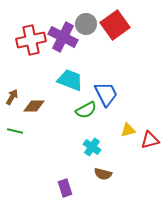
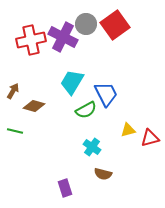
cyan trapezoid: moved 2 px right, 2 px down; rotated 80 degrees counterclockwise
brown arrow: moved 1 px right, 6 px up
brown diamond: rotated 15 degrees clockwise
red triangle: moved 2 px up
